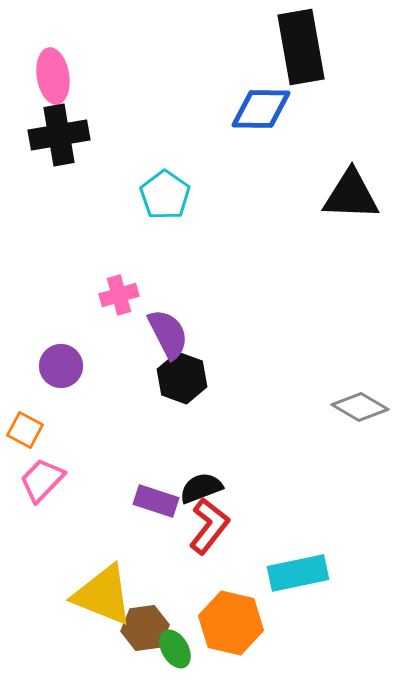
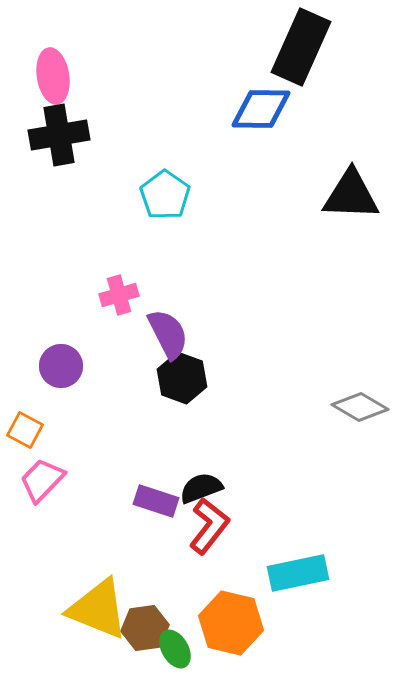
black rectangle: rotated 34 degrees clockwise
yellow triangle: moved 5 px left, 14 px down
